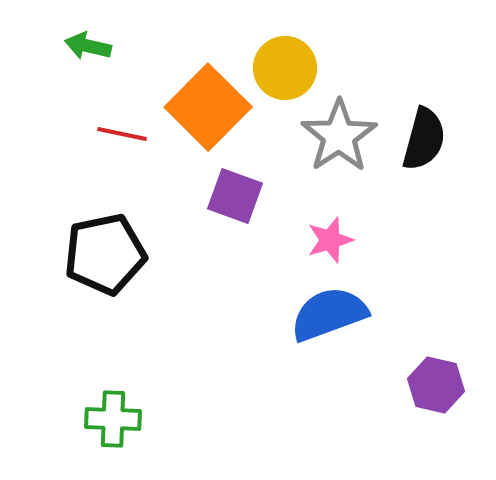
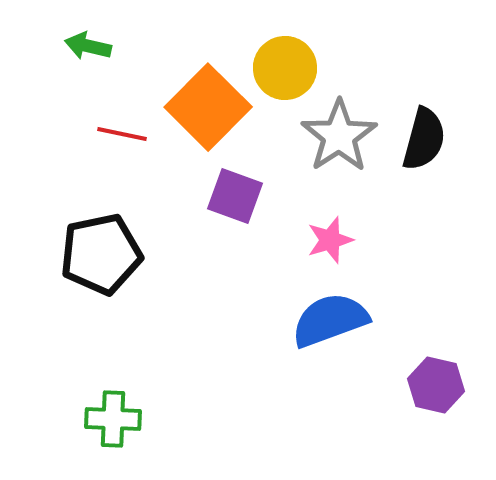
black pentagon: moved 4 px left
blue semicircle: moved 1 px right, 6 px down
